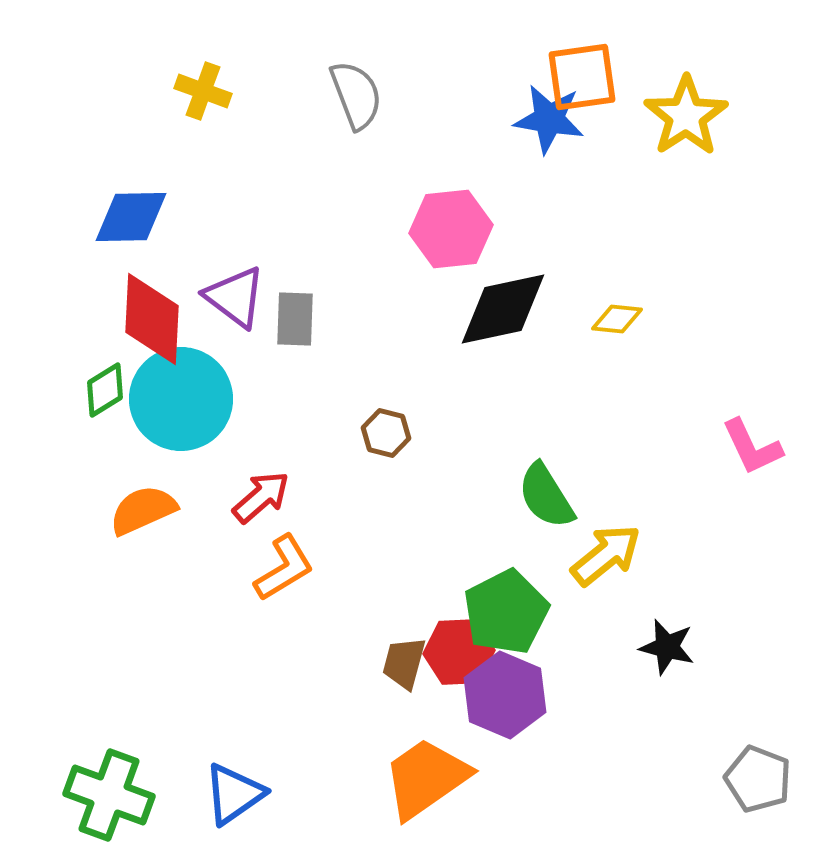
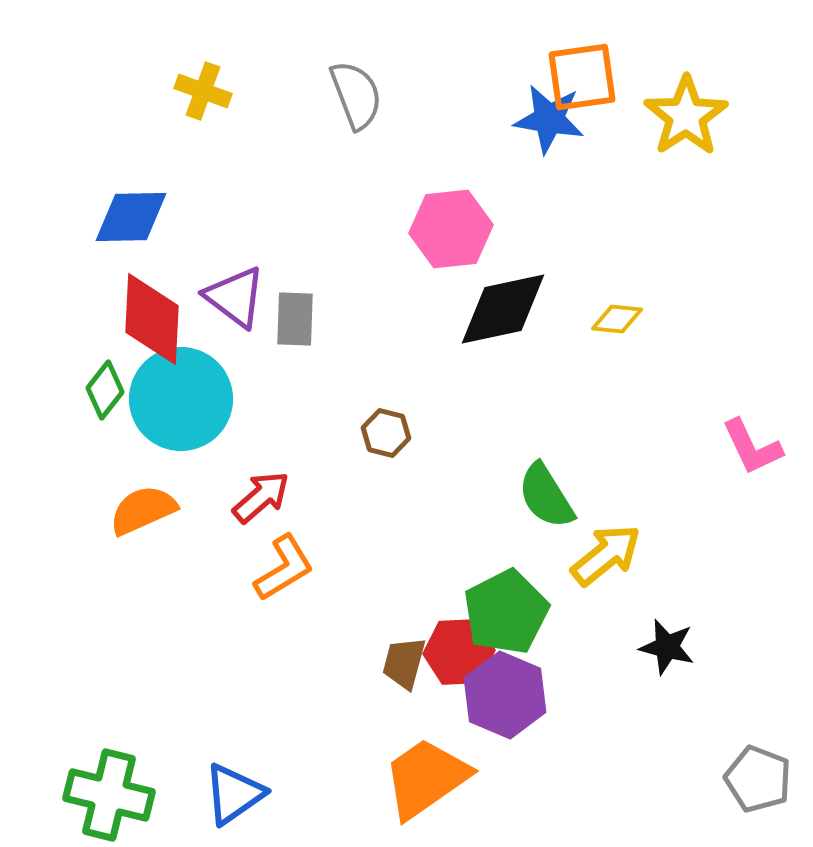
green diamond: rotated 20 degrees counterclockwise
green cross: rotated 6 degrees counterclockwise
